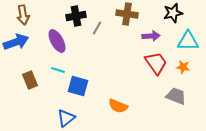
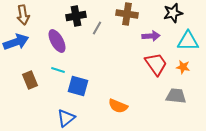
red trapezoid: moved 1 px down
gray trapezoid: rotated 15 degrees counterclockwise
